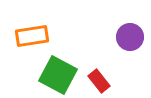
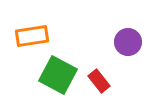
purple circle: moved 2 px left, 5 px down
